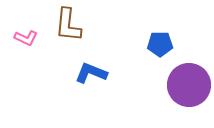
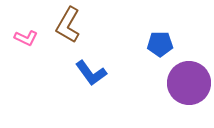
brown L-shape: rotated 24 degrees clockwise
blue L-shape: rotated 148 degrees counterclockwise
purple circle: moved 2 px up
